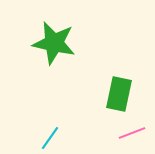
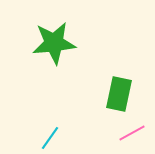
green star: rotated 18 degrees counterclockwise
pink line: rotated 8 degrees counterclockwise
